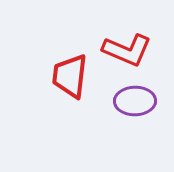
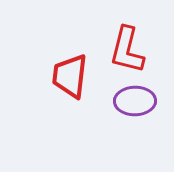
red L-shape: rotated 81 degrees clockwise
